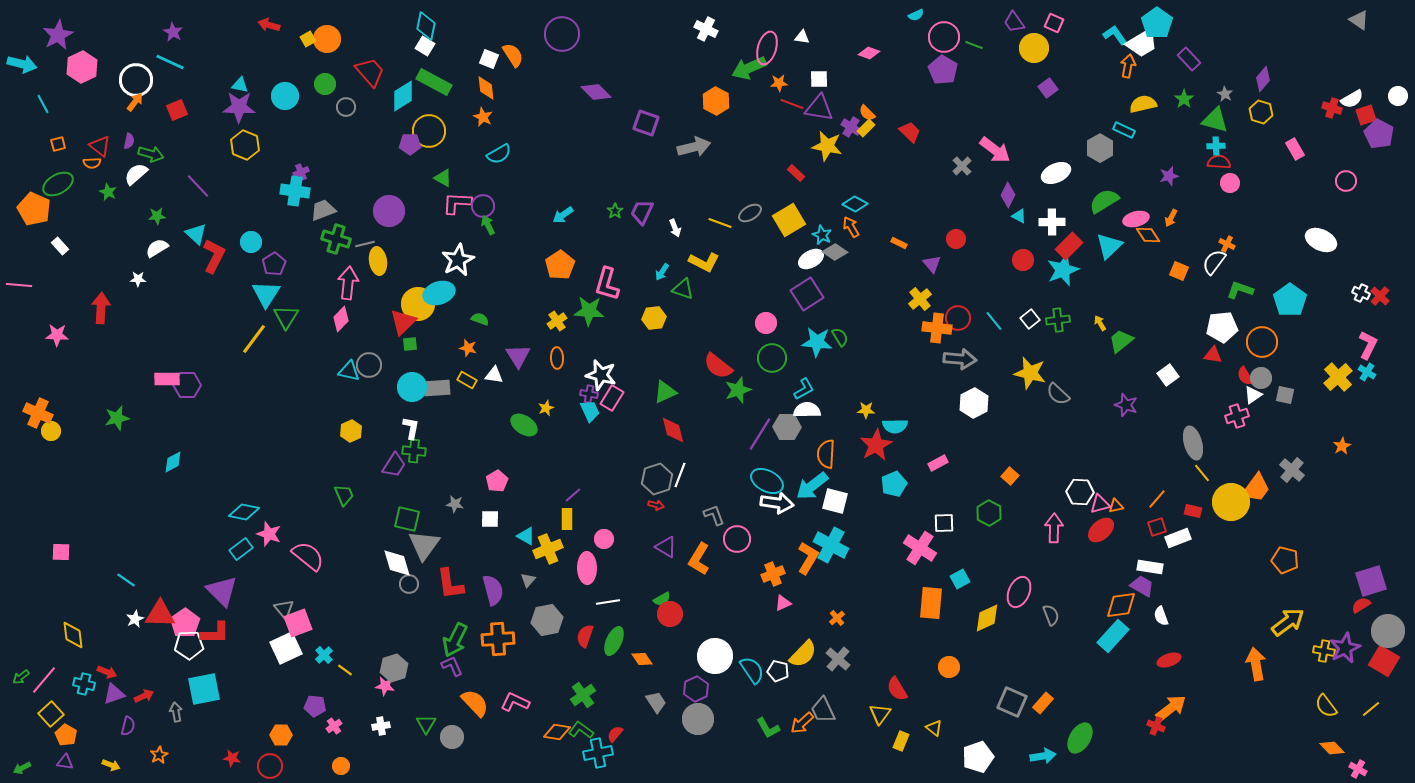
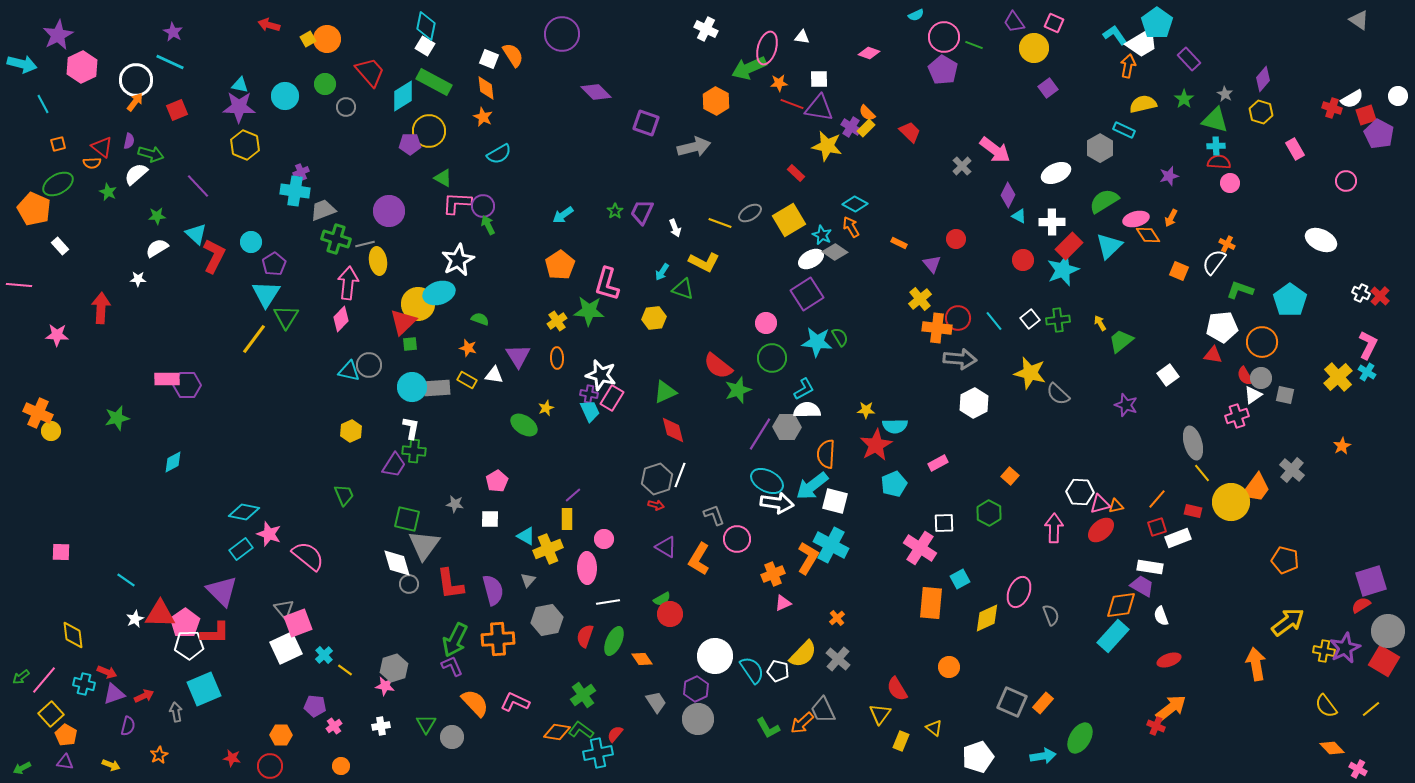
red triangle at (100, 146): moved 2 px right, 1 px down
cyan square at (204, 689): rotated 12 degrees counterclockwise
